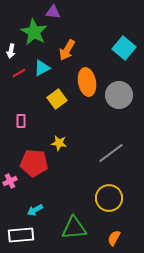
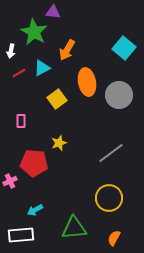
yellow star: rotated 28 degrees counterclockwise
